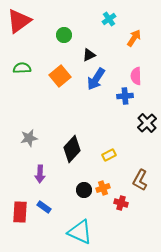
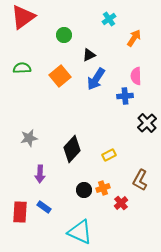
red triangle: moved 4 px right, 4 px up
red cross: rotated 32 degrees clockwise
